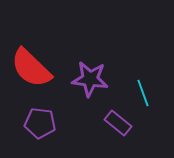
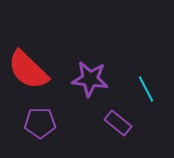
red semicircle: moved 3 px left, 2 px down
cyan line: moved 3 px right, 4 px up; rotated 8 degrees counterclockwise
purple pentagon: rotated 8 degrees counterclockwise
